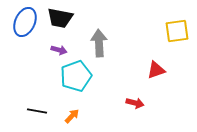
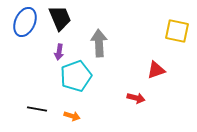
black trapezoid: rotated 124 degrees counterclockwise
yellow square: rotated 20 degrees clockwise
purple arrow: moved 2 px down; rotated 84 degrees clockwise
red arrow: moved 1 px right, 5 px up
black line: moved 2 px up
orange arrow: rotated 63 degrees clockwise
